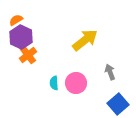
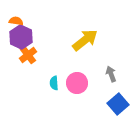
orange semicircle: moved 1 px down; rotated 40 degrees clockwise
gray arrow: moved 1 px right, 2 px down
pink circle: moved 1 px right
